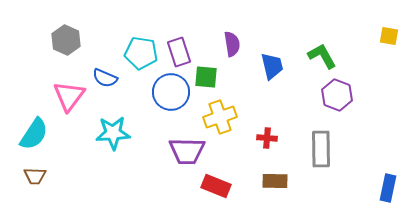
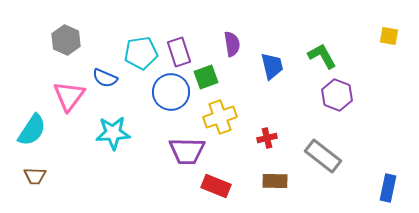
cyan pentagon: rotated 16 degrees counterclockwise
green square: rotated 25 degrees counterclockwise
cyan semicircle: moved 2 px left, 4 px up
red cross: rotated 18 degrees counterclockwise
gray rectangle: moved 2 px right, 7 px down; rotated 51 degrees counterclockwise
